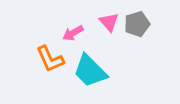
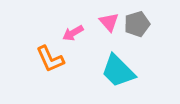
cyan trapezoid: moved 28 px right
